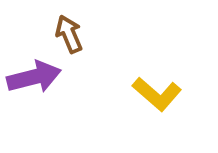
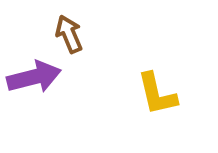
yellow L-shape: rotated 36 degrees clockwise
